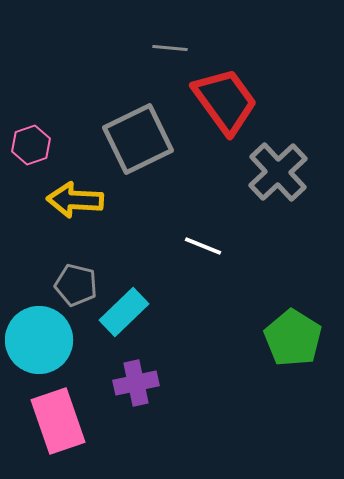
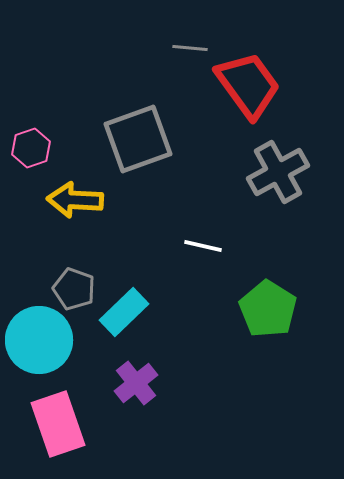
gray line: moved 20 px right
red trapezoid: moved 23 px right, 16 px up
gray square: rotated 6 degrees clockwise
pink hexagon: moved 3 px down
gray cross: rotated 14 degrees clockwise
white line: rotated 9 degrees counterclockwise
gray pentagon: moved 2 px left, 4 px down; rotated 6 degrees clockwise
green pentagon: moved 25 px left, 29 px up
purple cross: rotated 27 degrees counterclockwise
pink rectangle: moved 3 px down
